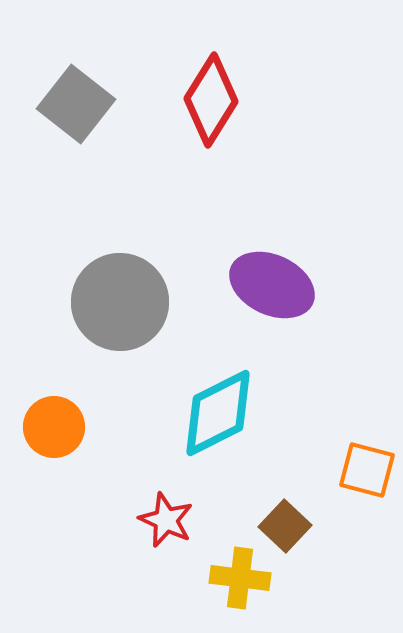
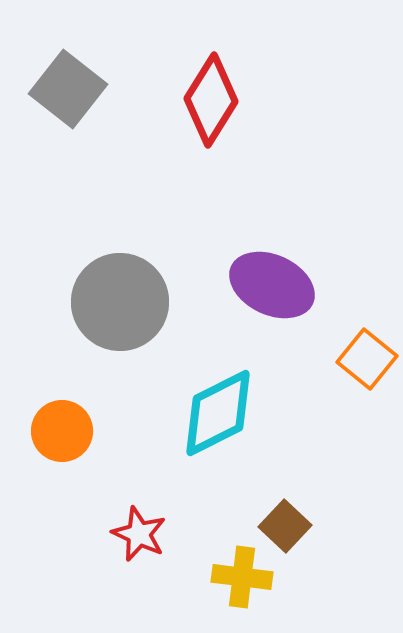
gray square: moved 8 px left, 15 px up
orange circle: moved 8 px right, 4 px down
orange square: moved 111 px up; rotated 24 degrees clockwise
red star: moved 27 px left, 14 px down
yellow cross: moved 2 px right, 1 px up
